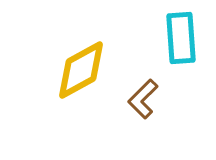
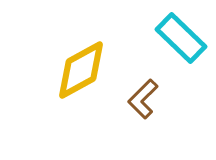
cyan rectangle: rotated 42 degrees counterclockwise
